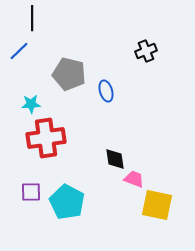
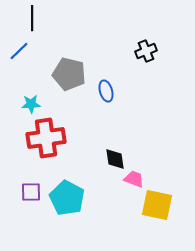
cyan pentagon: moved 4 px up
